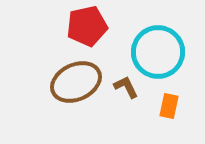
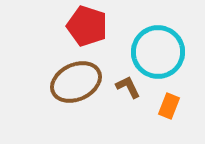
red pentagon: rotated 30 degrees clockwise
brown L-shape: moved 2 px right
orange rectangle: rotated 10 degrees clockwise
